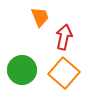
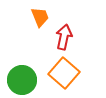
green circle: moved 10 px down
